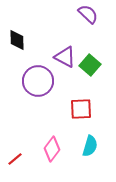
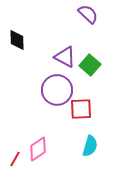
purple circle: moved 19 px right, 9 px down
pink diamond: moved 14 px left; rotated 20 degrees clockwise
red line: rotated 21 degrees counterclockwise
